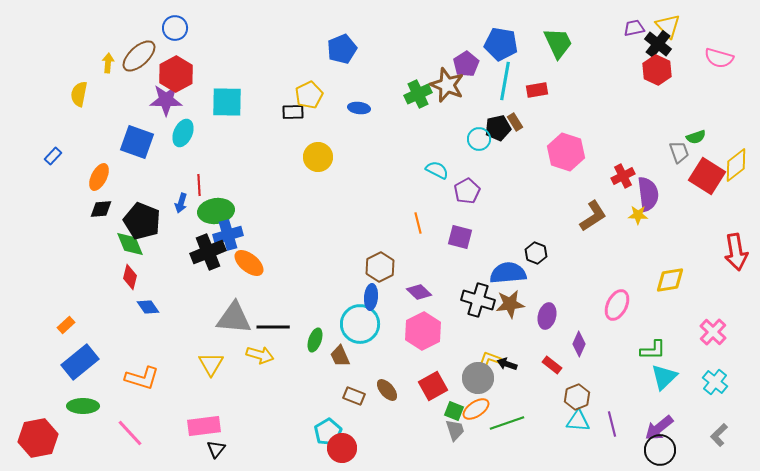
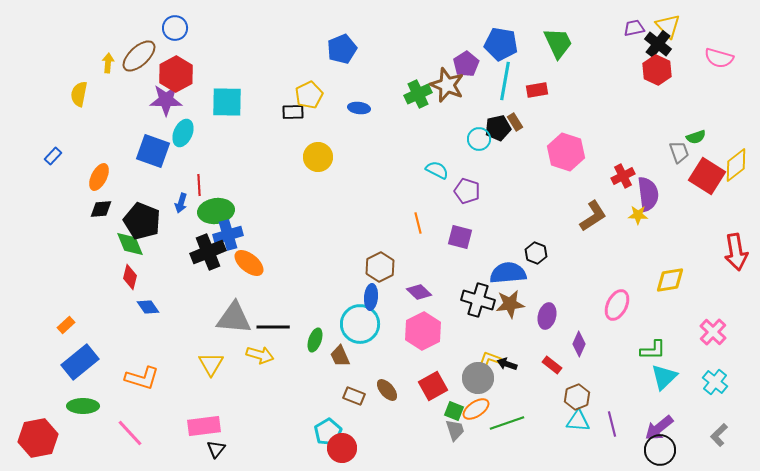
blue square at (137, 142): moved 16 px right, 9 px down
purple pentagon at (467, 191): rotated 25 degrees counterclockwise
